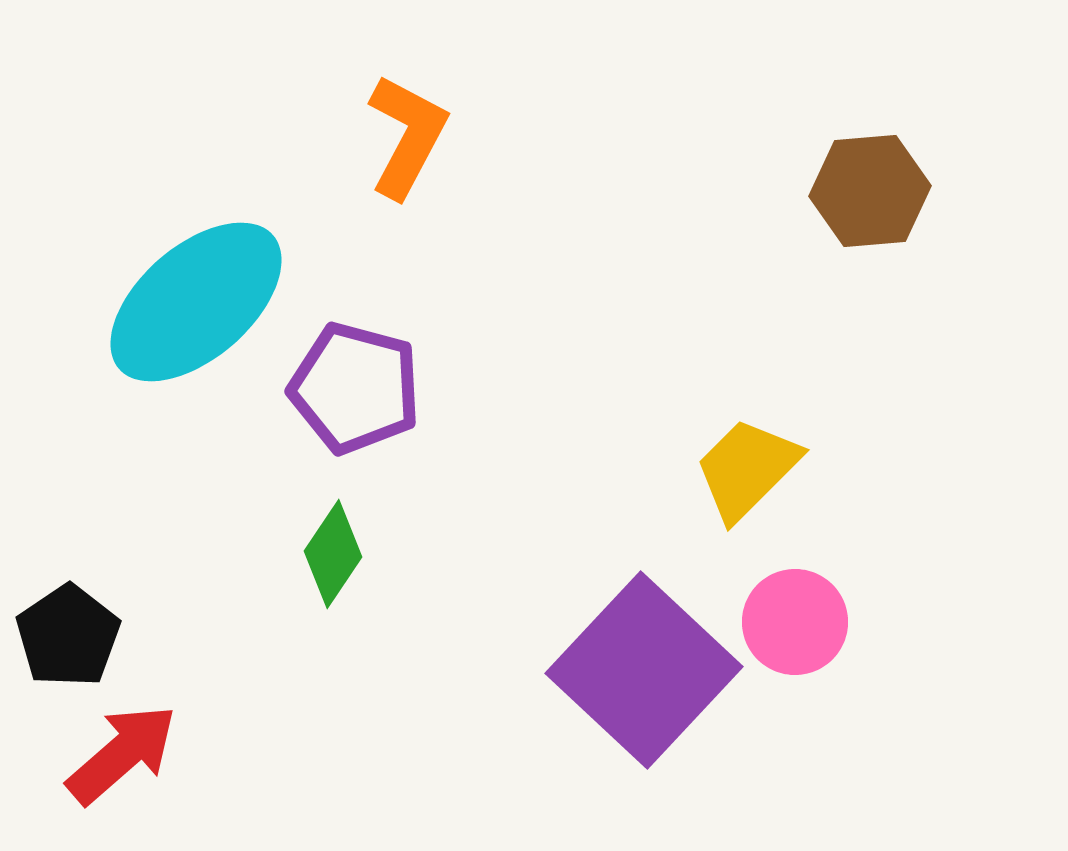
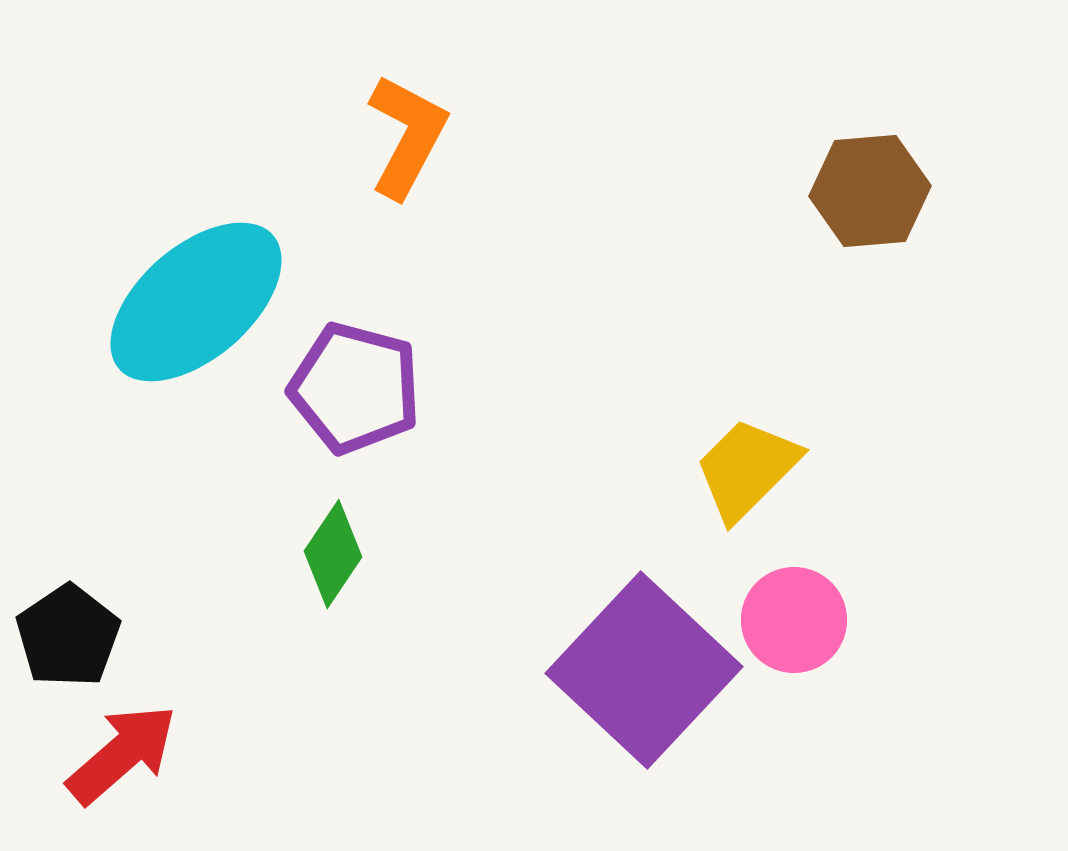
pink circle: moved 1 px left, 2 px up
